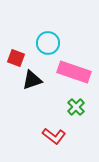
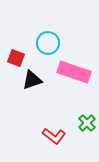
green cross: moved 11 px right, 16 px down
